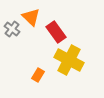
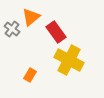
orange triangle: rotated 36 degrees clockwise
orange rectangle: moved 8 px left
